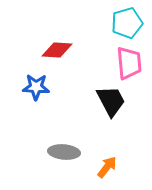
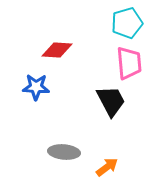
orange arrow: rotated 15 degrees clockwise
